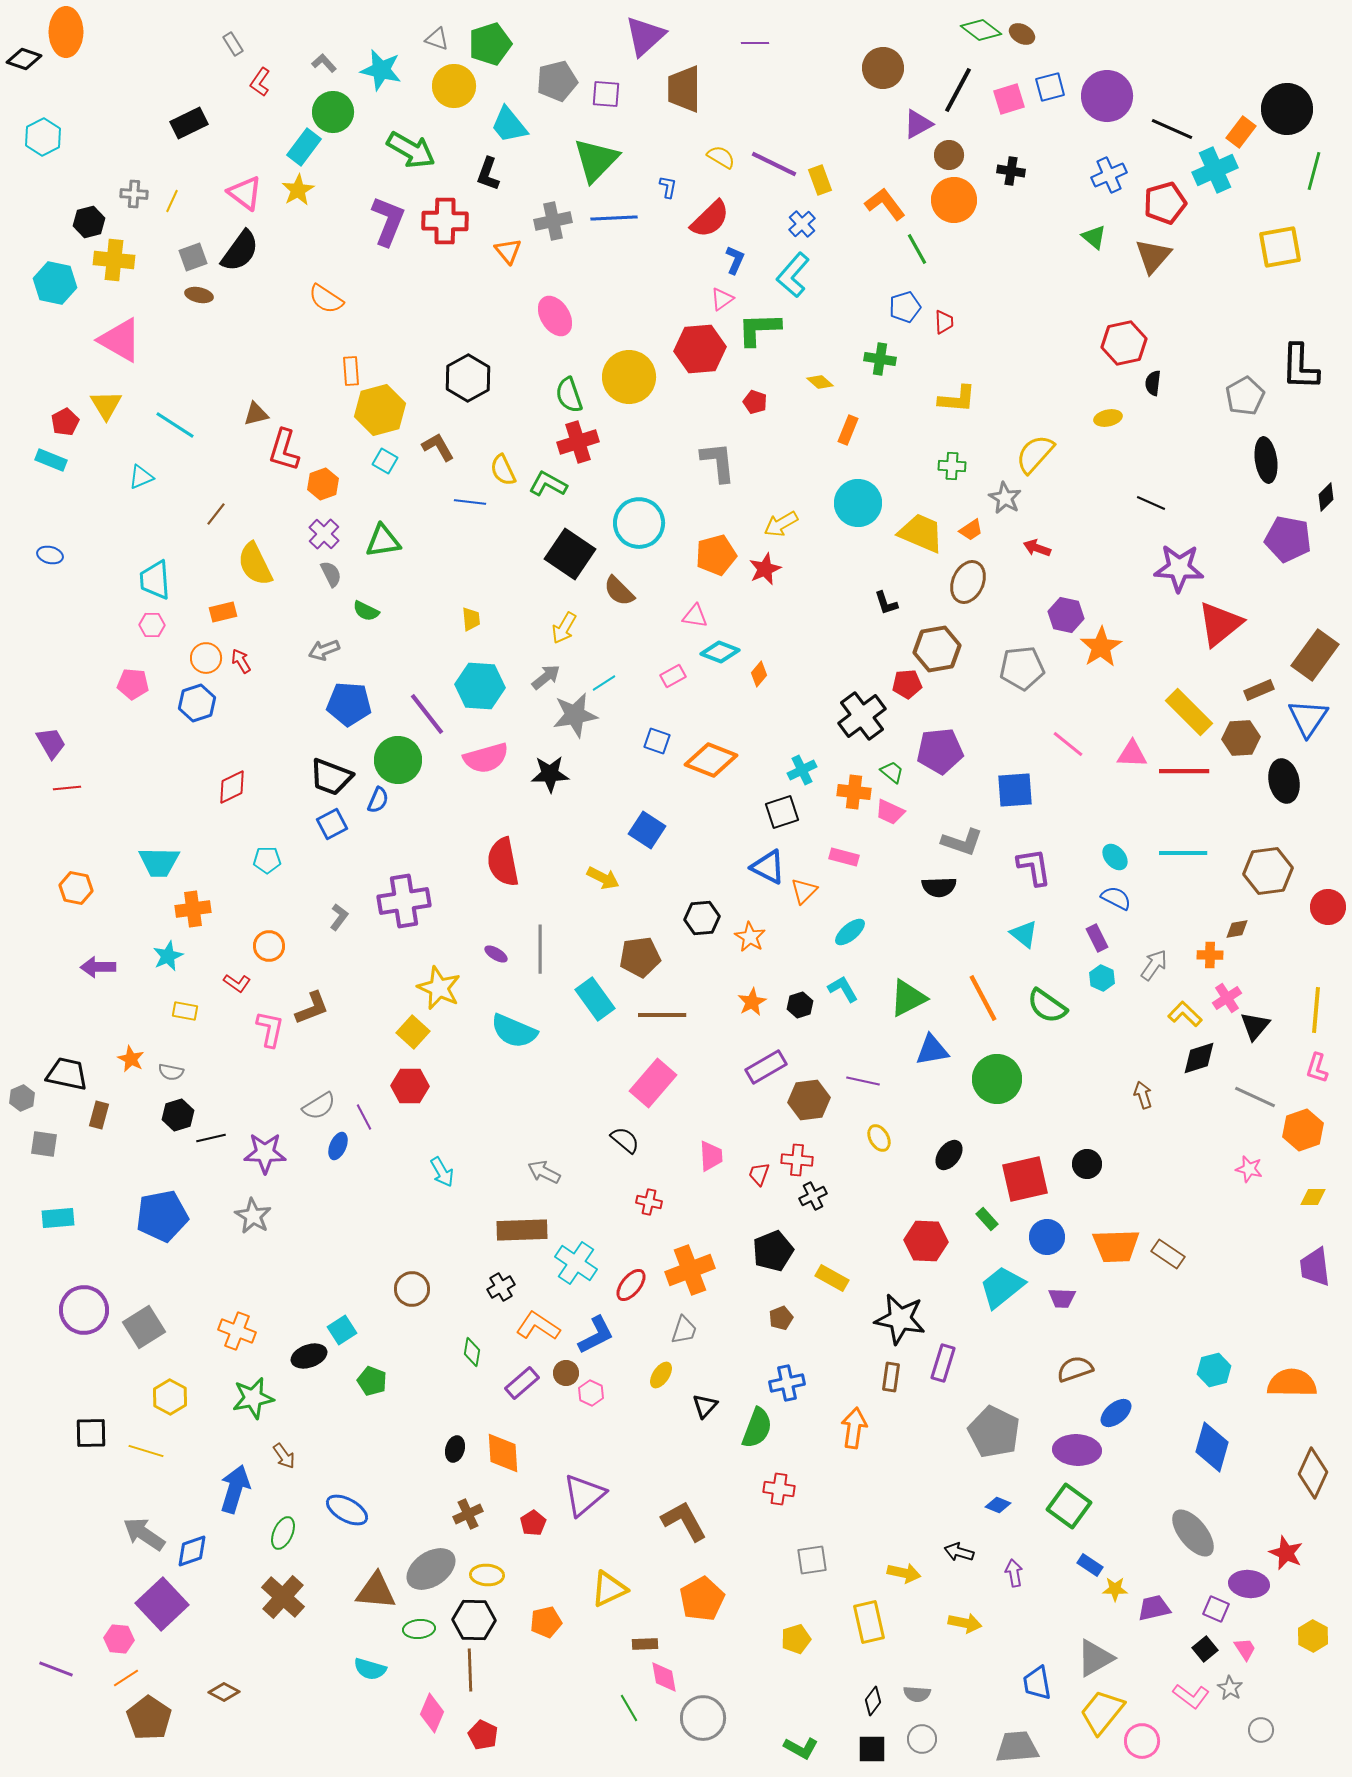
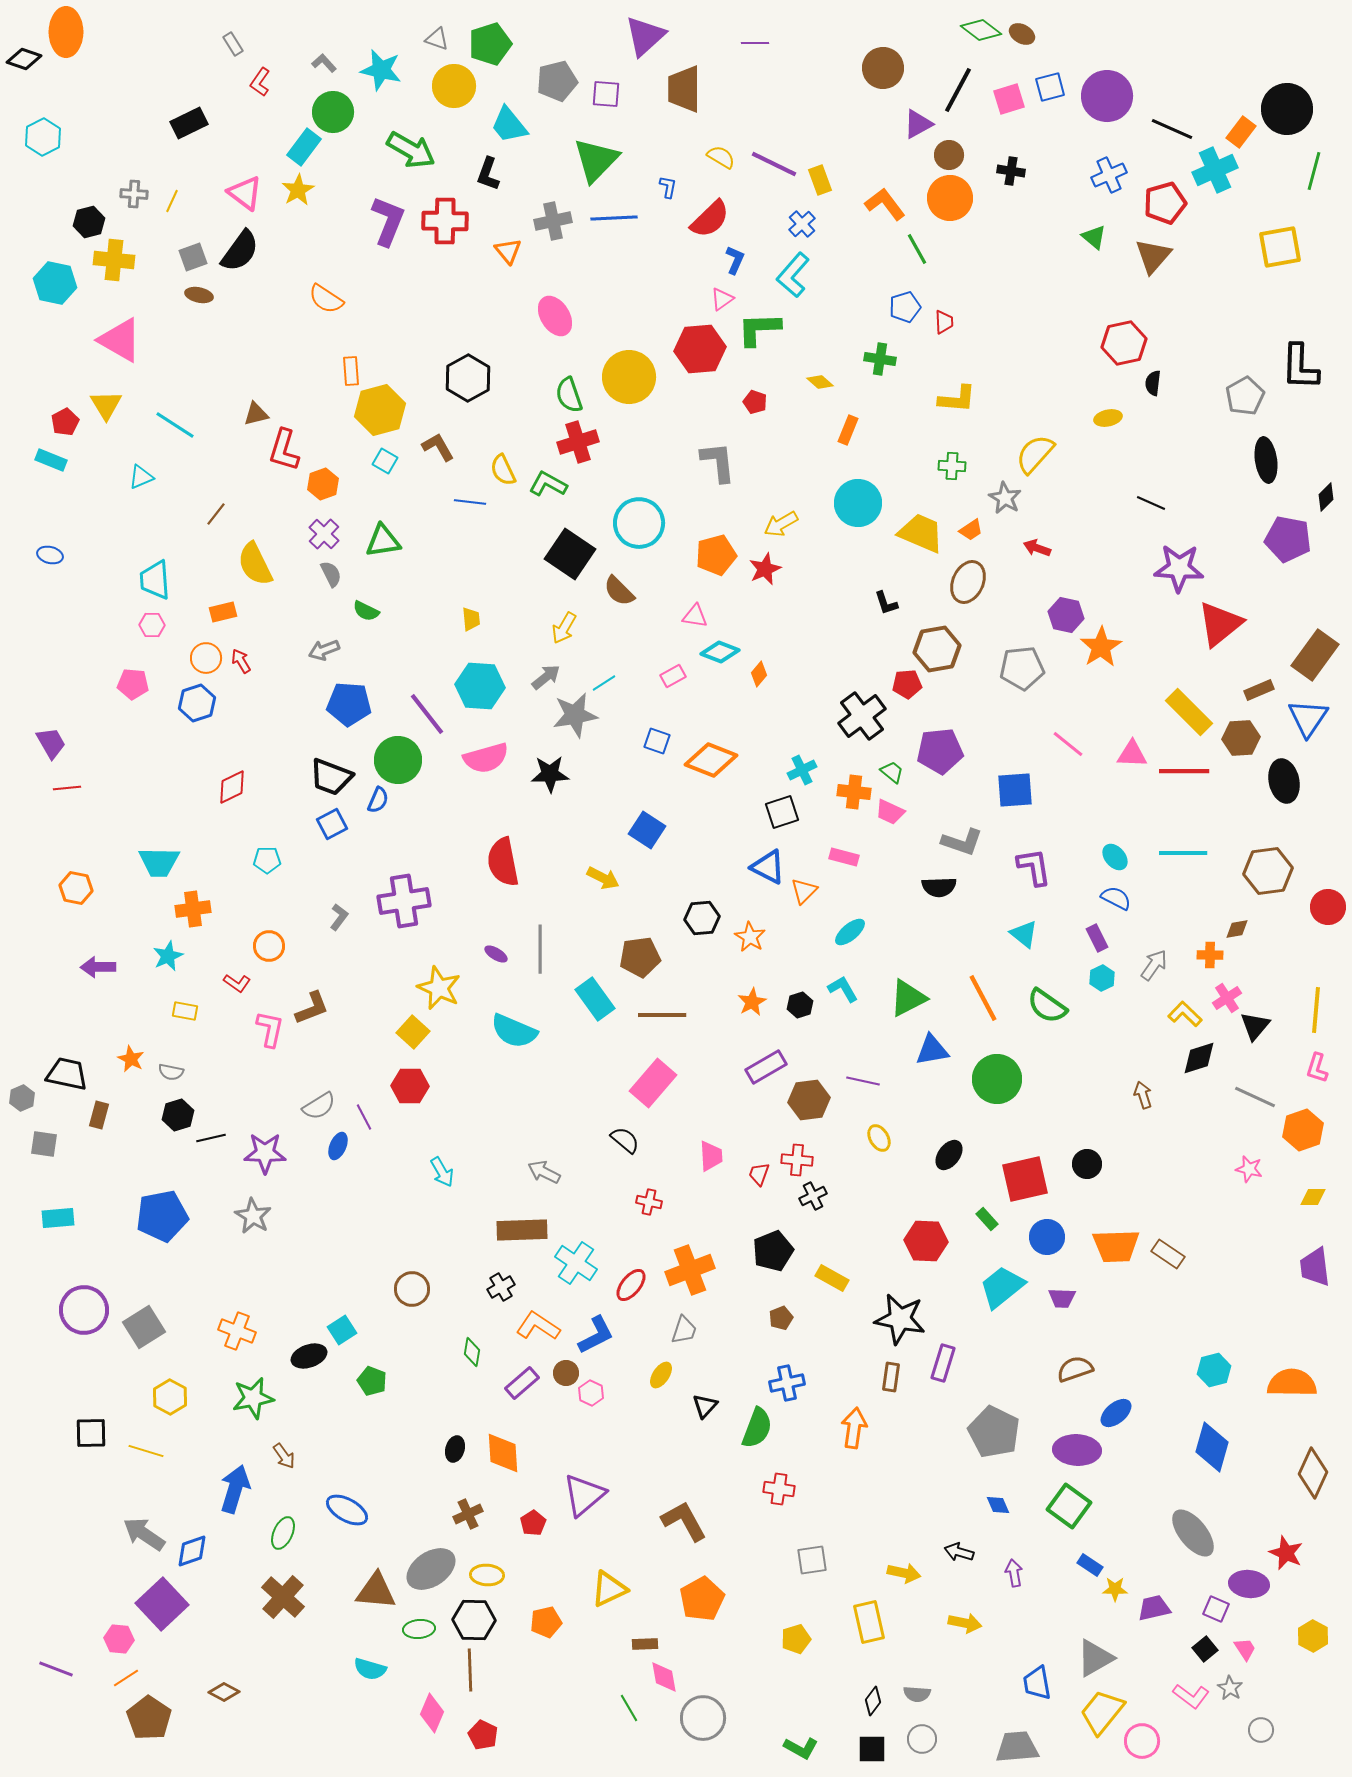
orange circle at (954, 200): moved 4 px left, 2 px up
cyan hexagon at (1102, 978): rotated 10 degrees clockwise
blue diamond at (998, 1505): rotated 45 degrees clockwise
